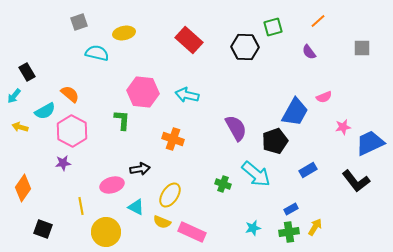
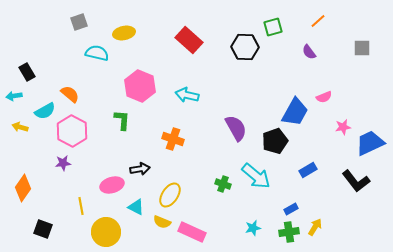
pink hexagon at (143, 92): moved 3 px left, 6 px up; rotated 16 degrees clockwise
cyan arrow at (14, 96): rotated 42 degrees clockwise
cyan arrow at (256, 174): moved 2 px down
